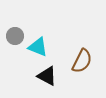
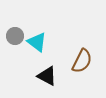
cyan triangle: moved 1 px left, 5 px up; rotated 15 degrees clockwise
